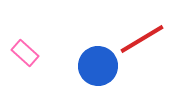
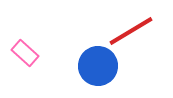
red line: moved 11 px left, 8 px up
